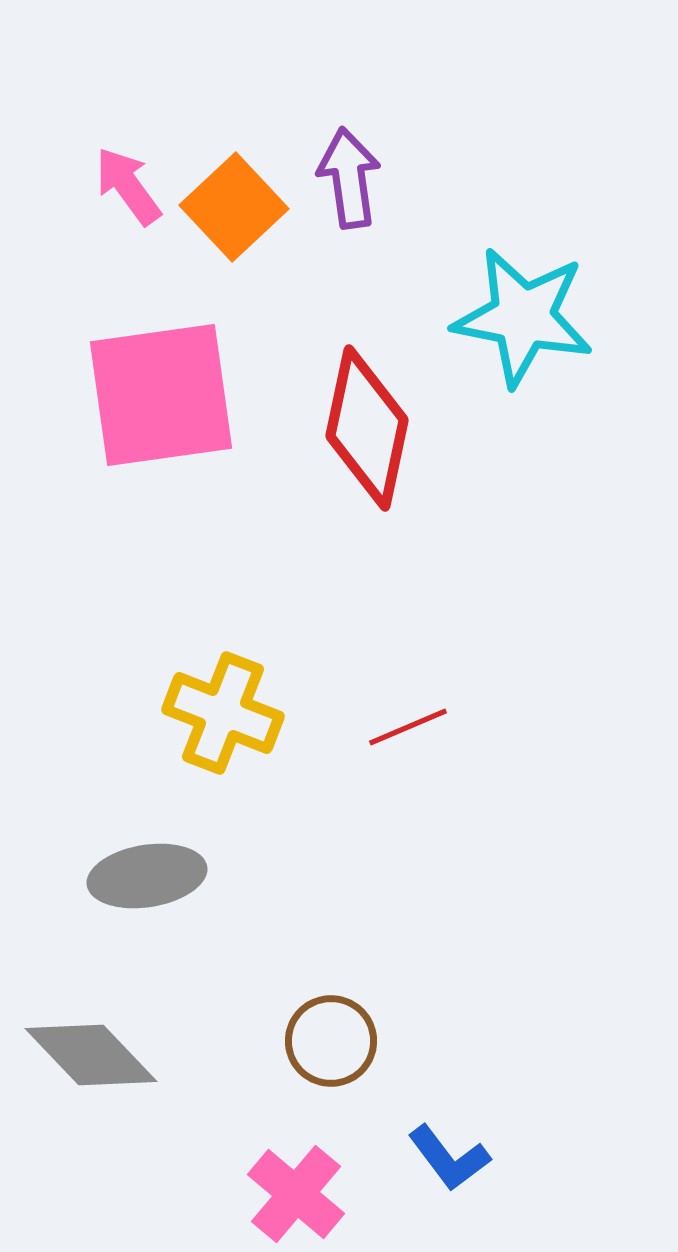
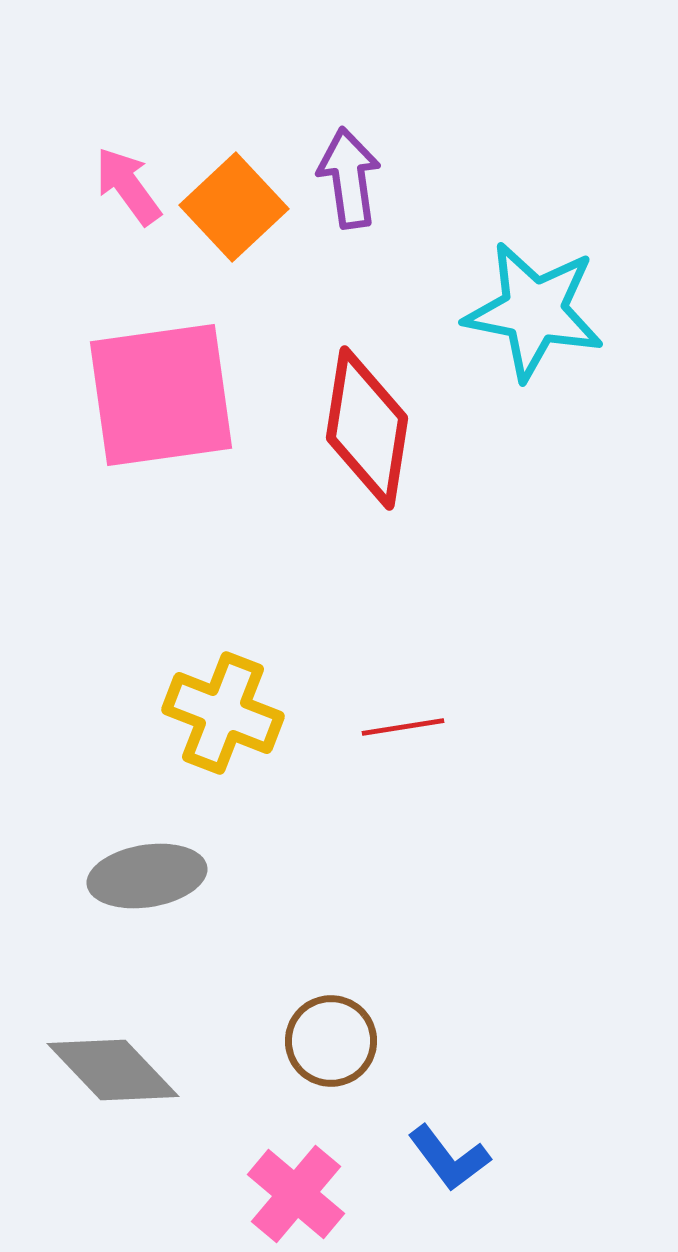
cyan star: moved 11 px right, 6 px up
red diamond: rotated 3 degrees counterclockwise
red line: moved 5 px left; rotated 14 degrees clockwise
gray diamond: moved 22 px right, 15 px down
